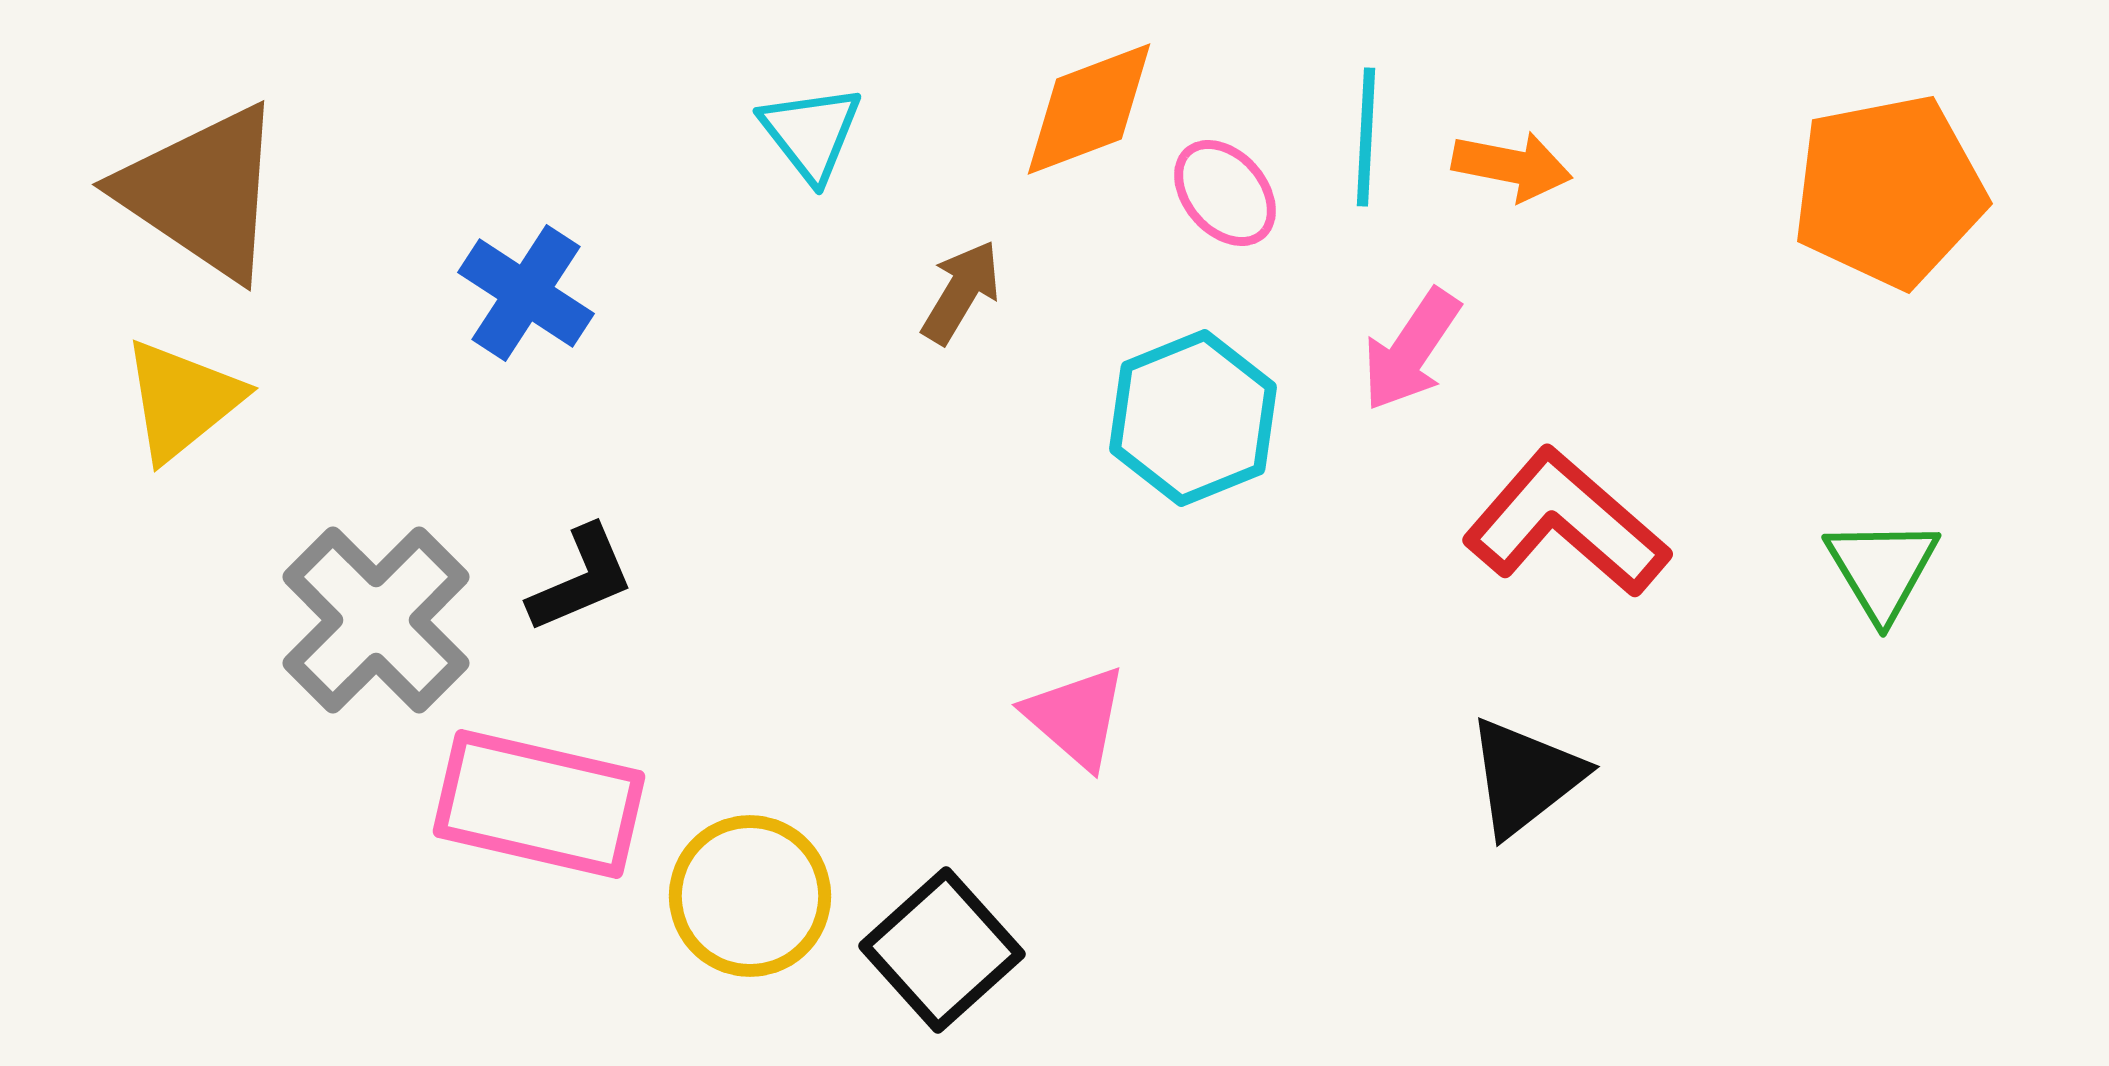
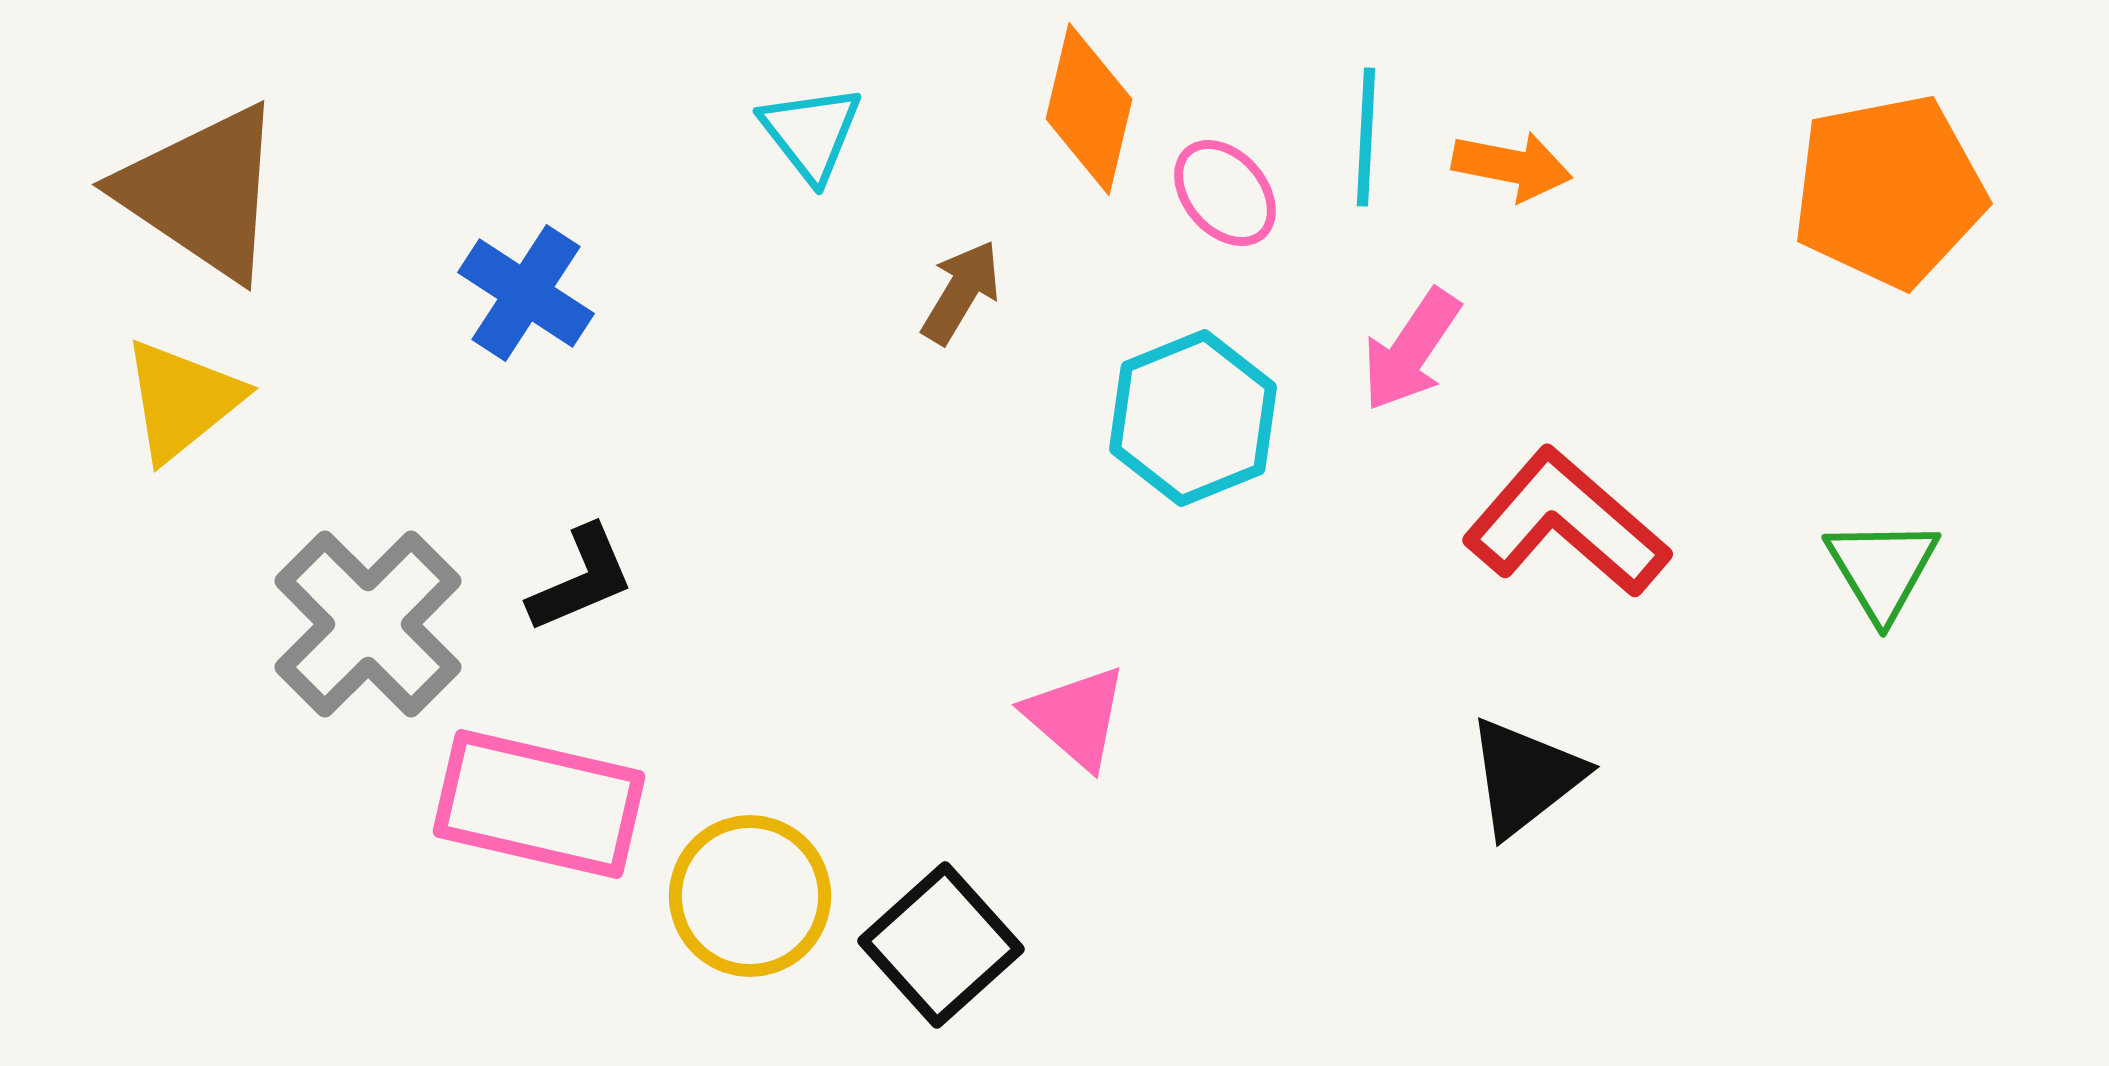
orange diamond: rotated 56 degrees counterclockwise
gray cross: moved 8 px left, 4 px down
black square: moved 1 px left, 5 px up
